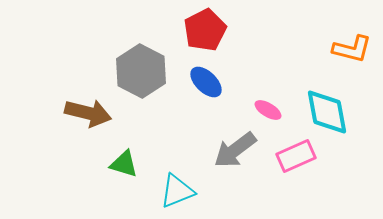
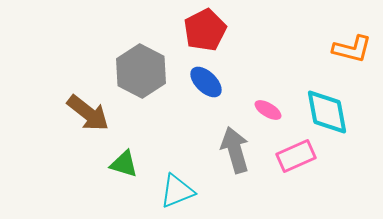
brown arrow: rotated 24 degrees clockwise
gray arrow: rotated 111 degrees clockwise
